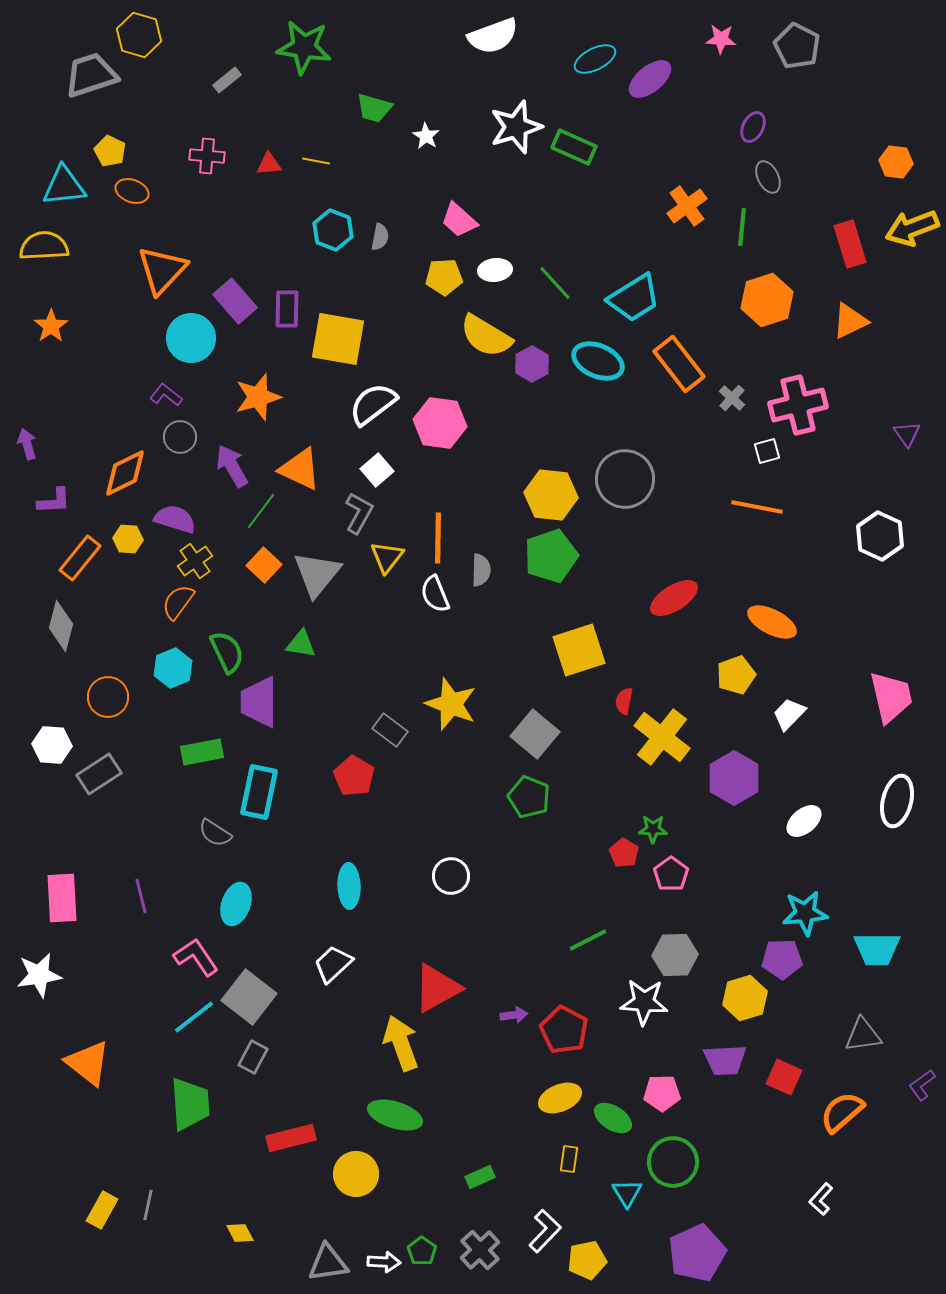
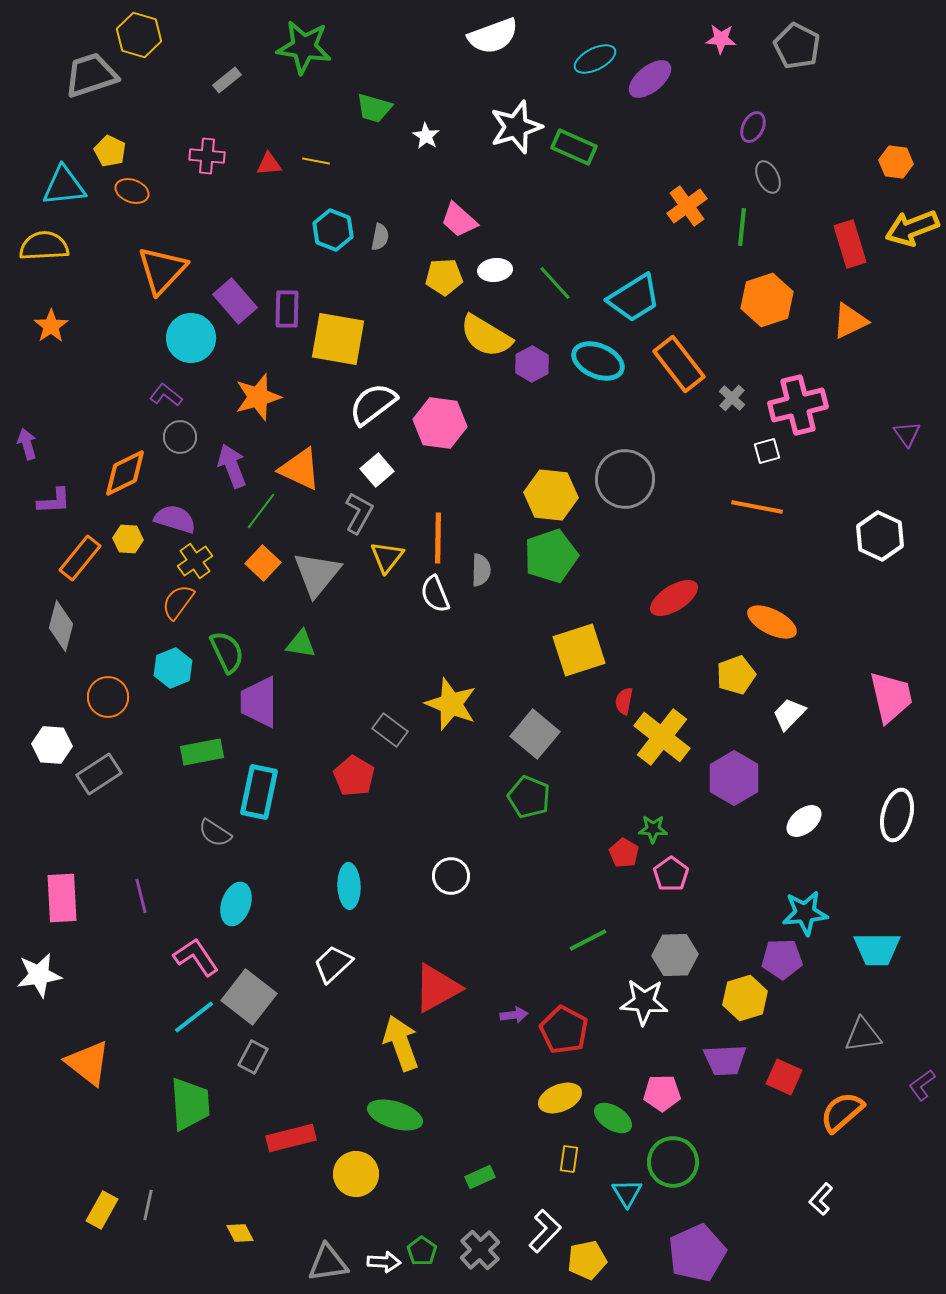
purple arrow at (232, 466): rotated 9 degrees clockwise
orange square at (264, 565): moved 1 px left, 2 px up
white ellipse at (897, 801): moved 14 px down
